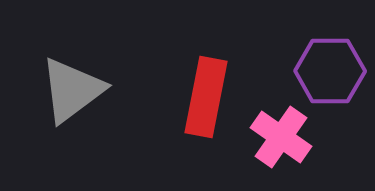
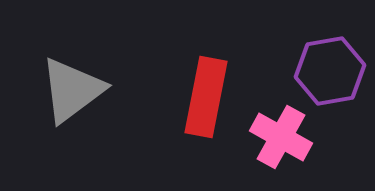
purple hexagon: rotated 10 degrees counterclockwise
pink cross: rotated 6 degrees counterclockwise
